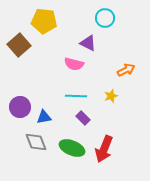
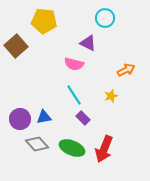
brown square: moved 3 px left, 1 px down
cyan line: moved 2 px left, 1 px up; rotated 55 degrees clockwise
purple circle: moved 12 px down
gray diamond: moved 1 px right, 2 px down; rotated 20 degrees counterclockwise
